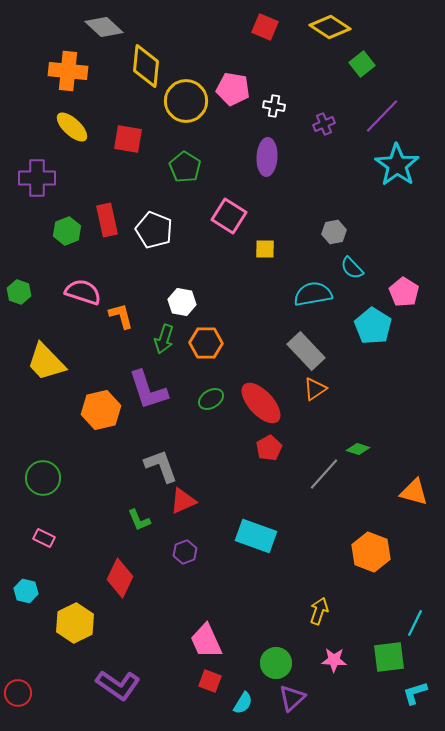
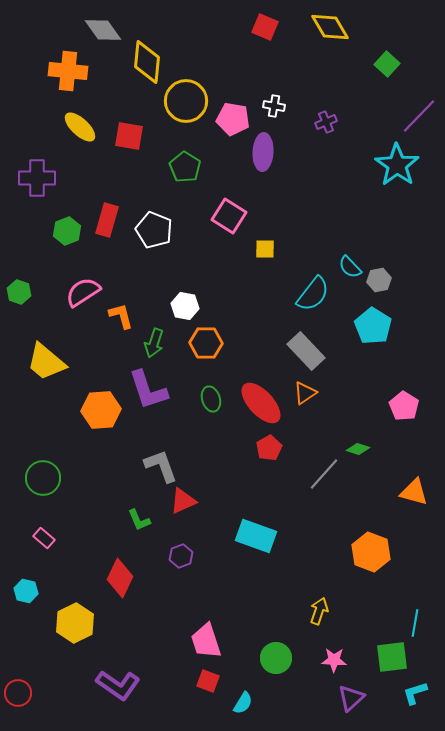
gray diamond at (104, 27): moved 1 px left, 3 px down; rotated 12 degrees clockwise
yellow diamond at (330, 27): rotated 27 degrees clockwise
green square at (362, 64): moved 25 px right; rotated 10 degrees counterclockwise
yellow diamond at (146, 66): moved 1 px right, 4 px up
pink pentagon at (233, 89): moved 30 px down
purple line at (382, 116): moved 37 px right
purple cross at (324, 124): moved 2 px right, 2 px up
yellow ellipse at (72, 127): moved 8 px right
red square at (128, 139): moved 1 px right, 3 px up
purple ellipse at (267, 157): moved 4 px left, 5 px up
red rectangle at (107, 220): rotated 28 degrees clockwise
gray hexagon at (334, 232): moved 45 px right, 48 px down
cyan semicircle at (352, 268): moved 2 px left, 1 px up
pink semicircle at (83, 292): rotated 51 degrees counterclockwise
pink pentagon at (404, 292): moved 114 px down
cyan semicircle at (313, 294): rotated 138 degrees clockwise
white hexagon at (182, 302): moved 3 px right, 4 px down
green arrow at (164, 339): moved 10 px left, 4 px down
yellow trapezoid at (46, 362): rotated 6 degrees counterclockwise
orange triangle at (315, 389): moved 10 px left, 4 px down
green ellipse at (211, 399): rotated 75 degrees counterclockwise
orange hexagon at (101, 410): rotated 9 degrees clockwise
pink rectangle at (44, 538): rotated 15 degrees clockwise
purple hexagon at (185, 552): moved 4 px left, 4 px down
cyan line at (415, 623): rotated 16 degrees counterclockwise
pink trapezoid at (206, 641): rotated 6 degrees clockwise
green square at (389, 657): moved 3 px right
green circle at (276, 663): moved 5 px up
red square at (210, 681): moved 2 px left
purple triangle at (292, 698): moved 59 px right
